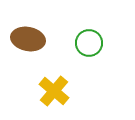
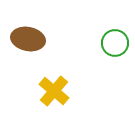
green circle: moved 26 px right
